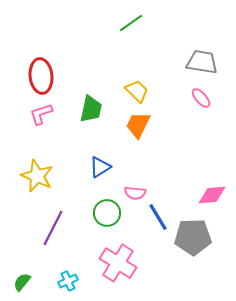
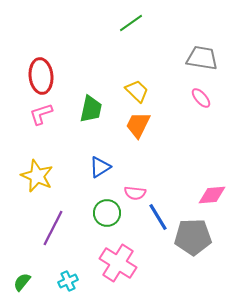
gray trapezoid: moved 4 px up
